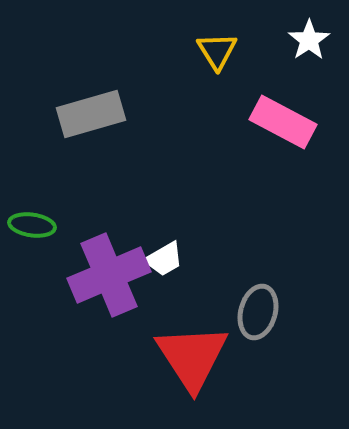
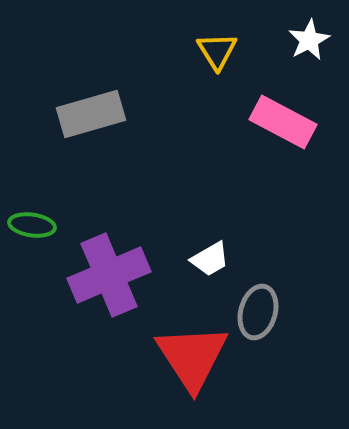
white star: rotated 6 degrees clockwise
white trapezoid: moved 46 px right
